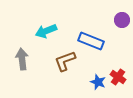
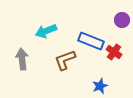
brown L-shape: moved 1 px up
red cross: moved 4 px left, 25 px up
blue star: moved 2 px right, 4 px down; rotated 28 degrees clockwise
